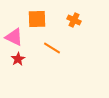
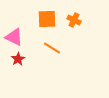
orange square: moved 10 px right
